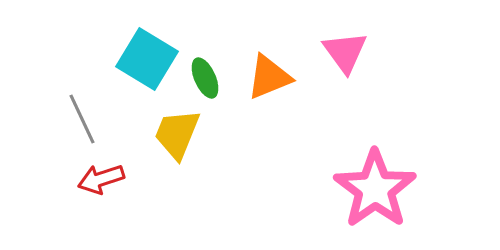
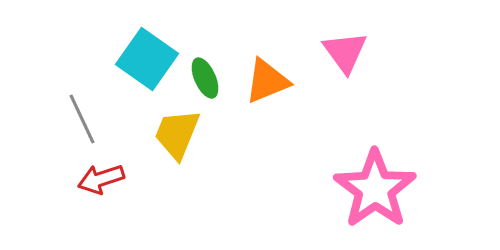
cyan square: rotated 4 degrees clockwise
orange triangle: moved 2 px left, 4 px down
